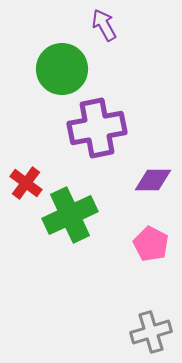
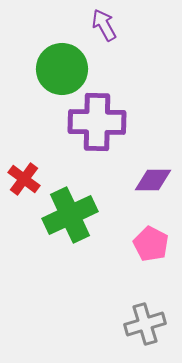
purple cross: moved 6 px up; rotated 12 degrees clockwise
red cross: moved 2 px left, 4 px up
gray cross: moved 6 px left, 8 px up
